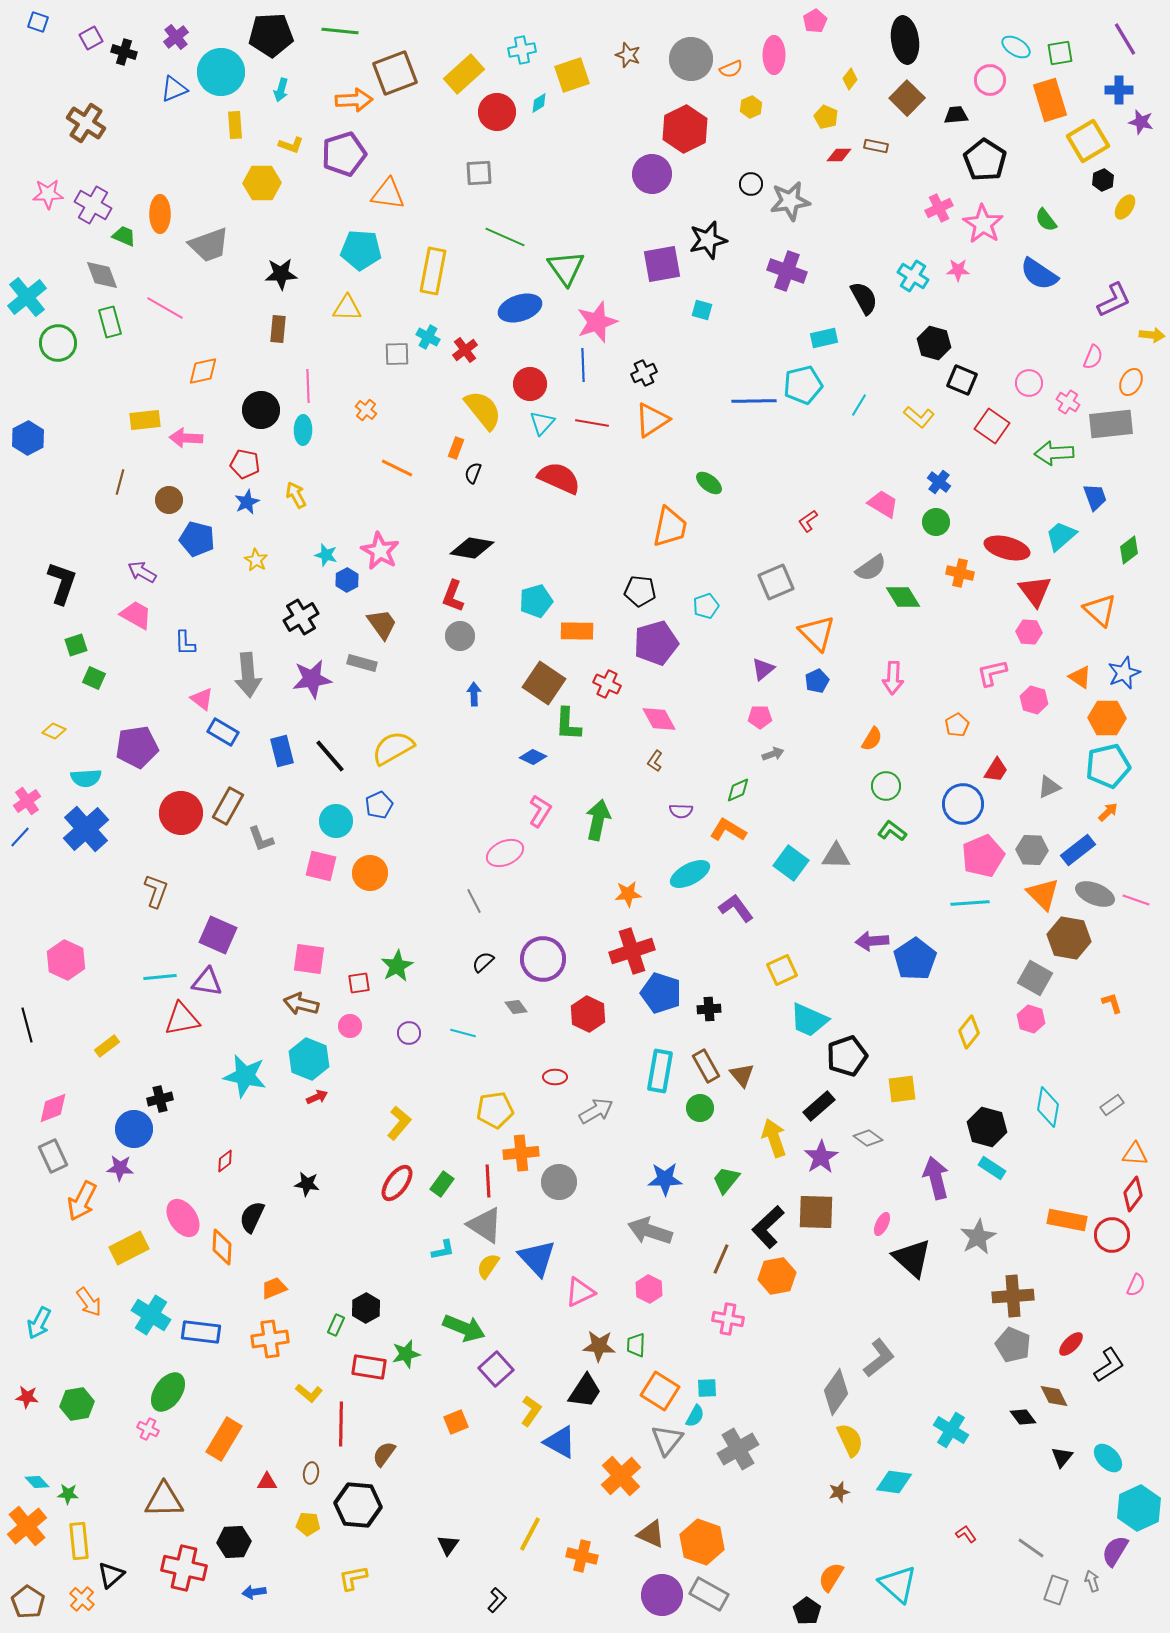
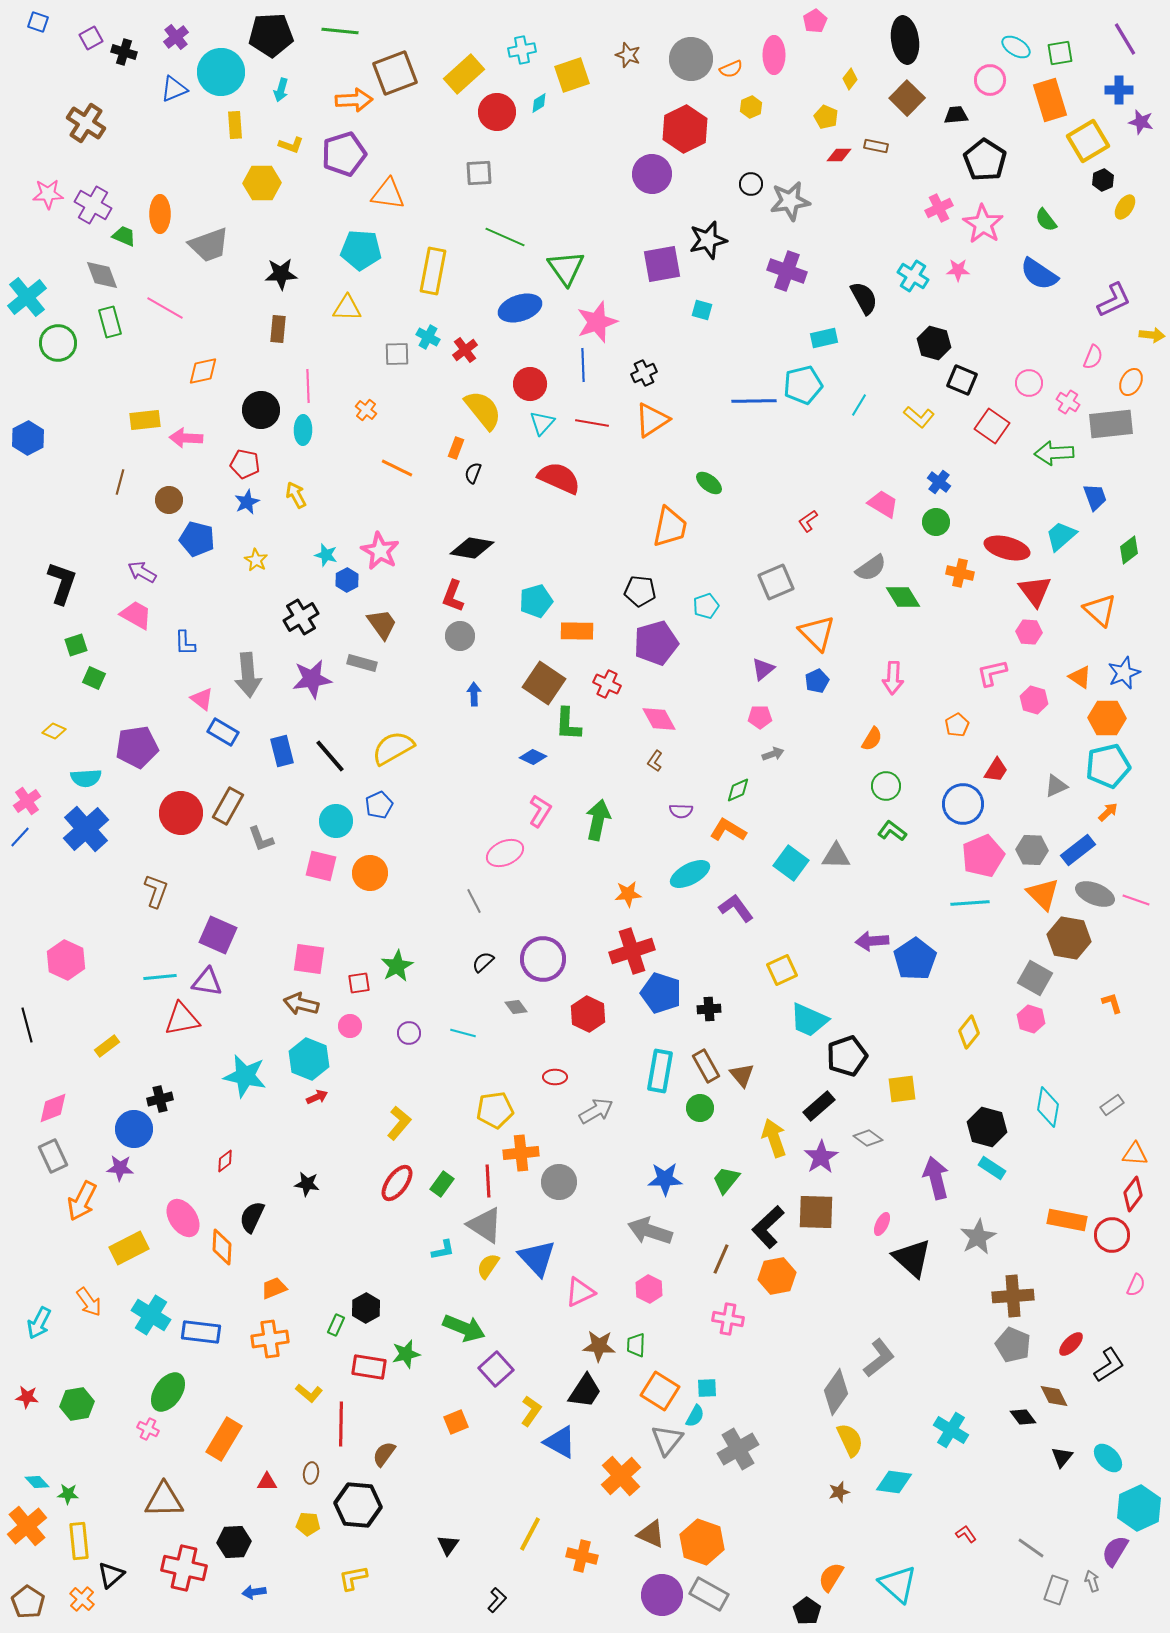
gray triangle at (1049, 787): moved 7 px right, 1 px up
